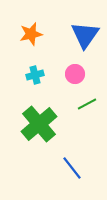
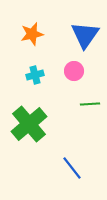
orange star: moved 1 px right
pink circle: moved 1 px left, 3 px up
green line: moved 3 px right; rotated 24 degrees clockwise
green cross: moved 10 px left
